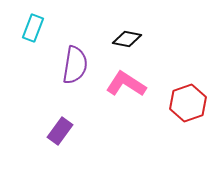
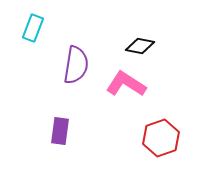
black diamond: moved 13 px right, 7 px down
purple semicircle: moved 1 px right
red hexagon: moved 27 px left, 35 px down
purple rectangle: rotated 28 degrees counterclockwise
